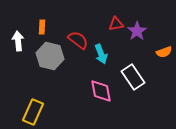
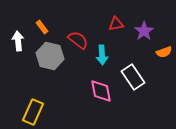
orange rectangle: rotated 40 degrees counterclockwise
purple star: moved 7 px right
cyan arrow: moved 1 px right, 1 px down; rotated 18 degrees clockwise
